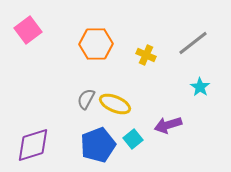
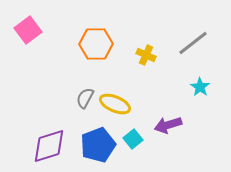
gray semicircle: moved 1 px left, 1 px up
purple diamond: moved 16 px right, 1 px down
